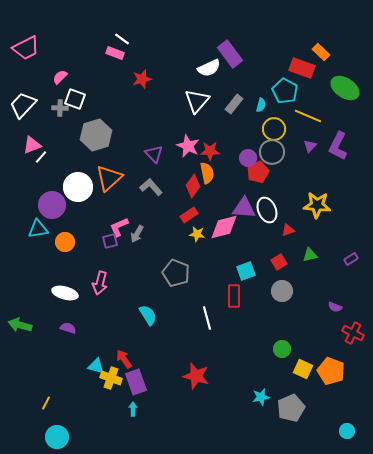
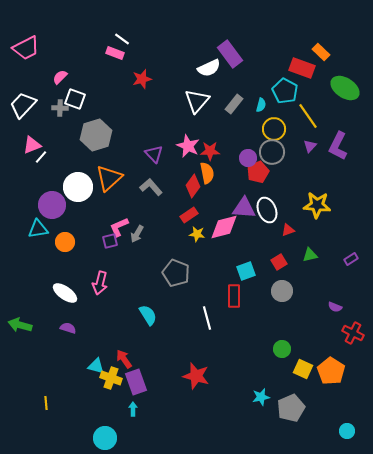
yellow line at (308, 116): rotated 32 degrees clockwise
white ellipse at (65, 293): rotated 20 degrees clockwise
orange pentagon at (331, 371): rotated 12 degrees clockwise
yellow line at (46, 403): rotated 32 degrees counterclockwise
cyan circle at (57, 437): moved 48 px right, 1 px down
